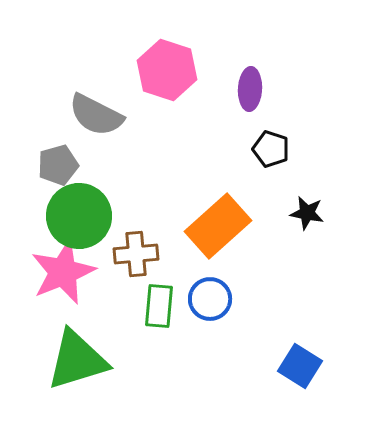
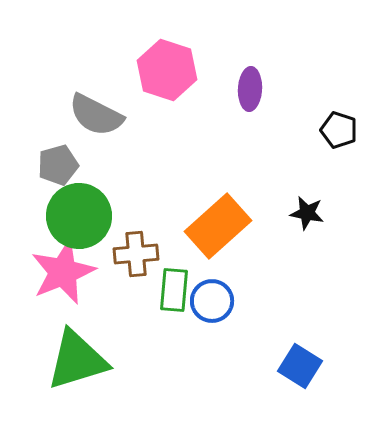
black pentagon: moved 68 px right, 19 px up
blue circle: moved 2 px right, 2 px down
green rectangle: moved 15 px right, 16 px up
